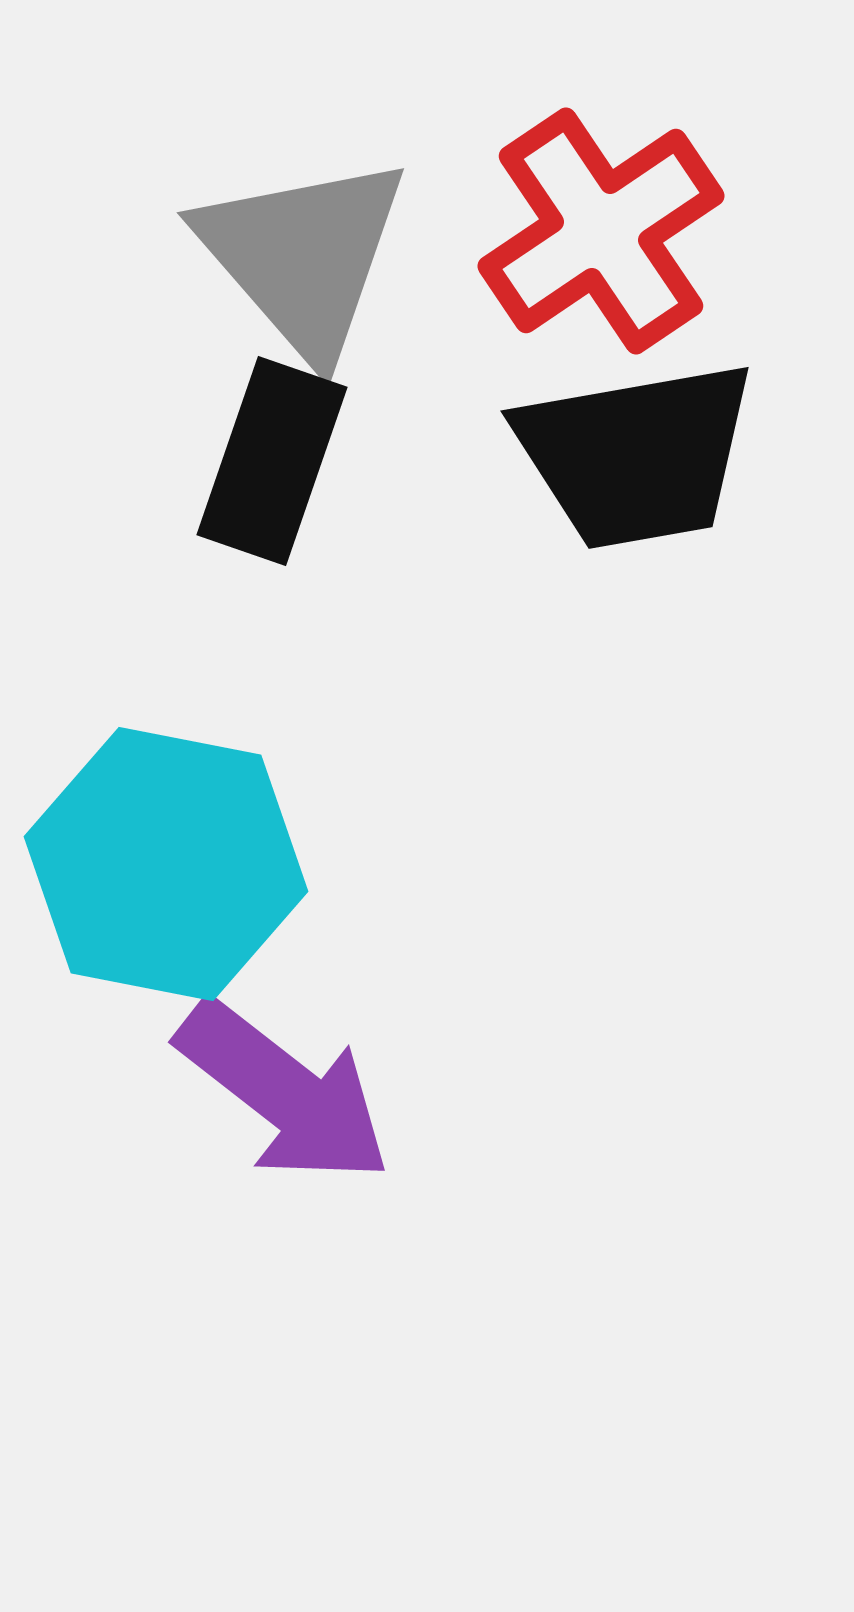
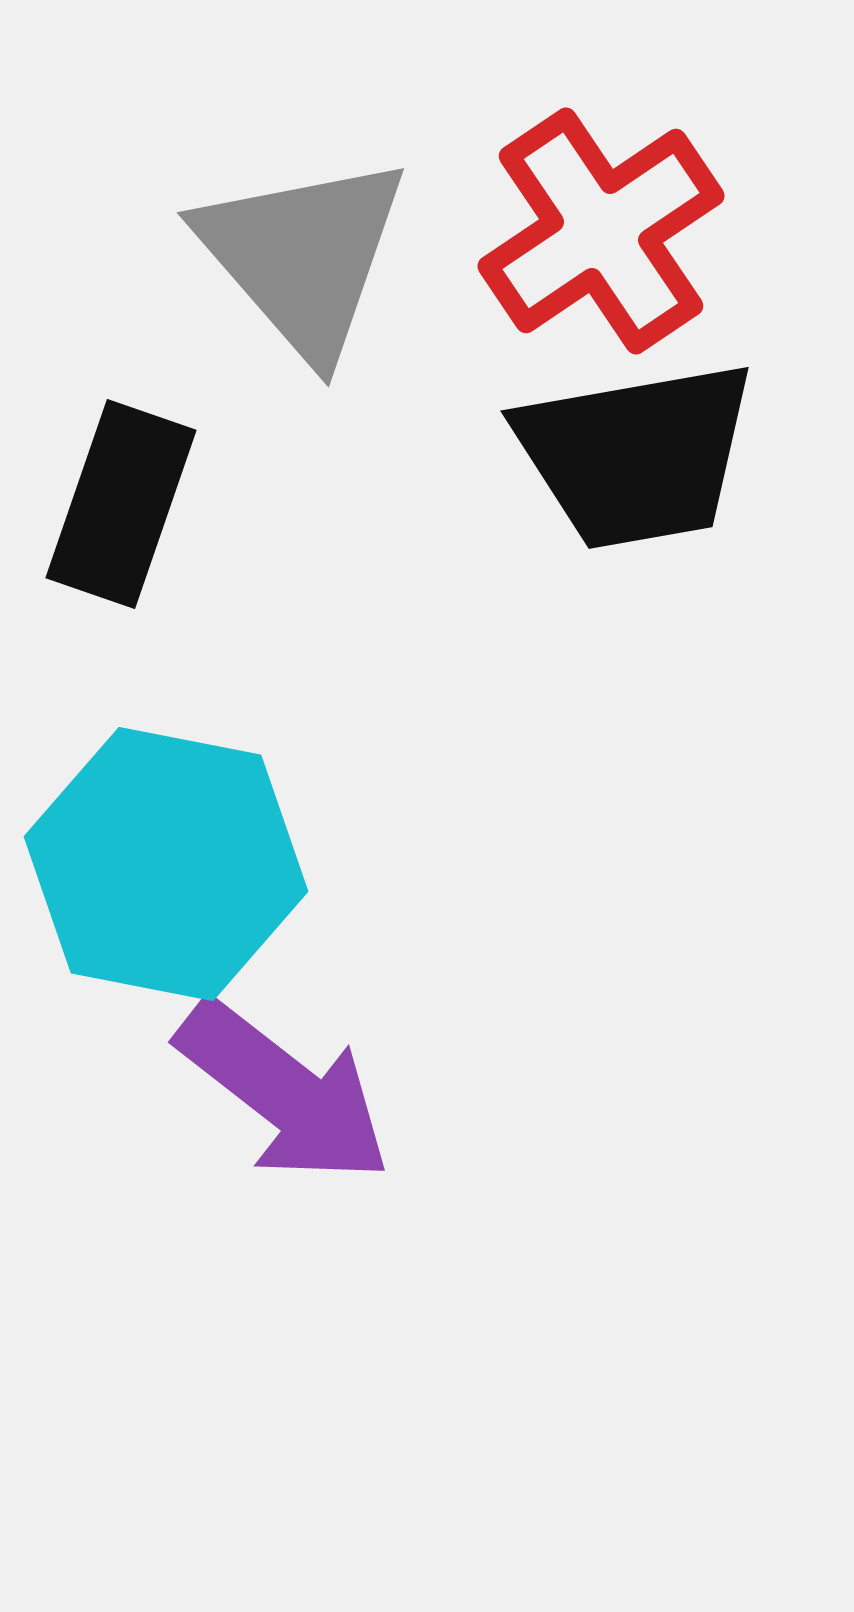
black rectangle: moved 151 px left, 43 px down
